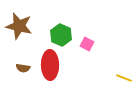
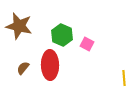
green hexagon: moved 1 px right
brown semicircle: rotated 120 degrees clockwise
yellow line: rotated 63 degrees clockwise
